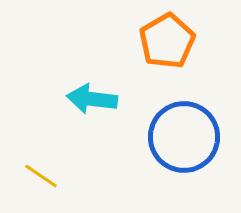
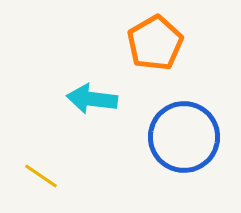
orange pentagon: moved 12 px left, 2 px down
